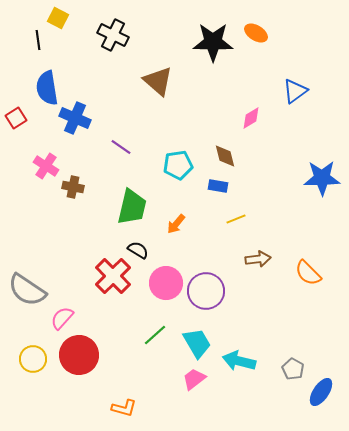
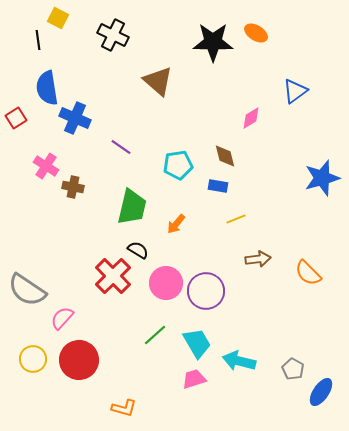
blue star: rotated 15 degrees counterclockwise
red circle: moved 5 px down
pink trapezoid: rotated 20 degrees clockwise
